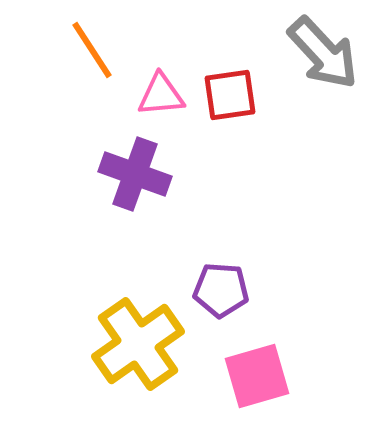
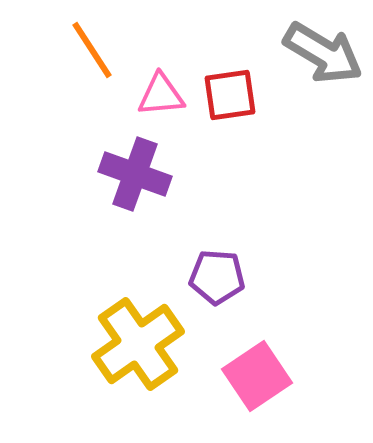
gray arrow: rotated 16 degrees counterclockwise
purple pentagon: moved 4 px left, 13 px up
pink square: rotated 18 degrees counterclockwise
